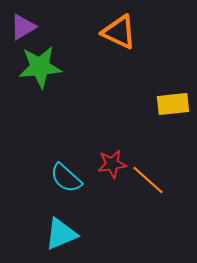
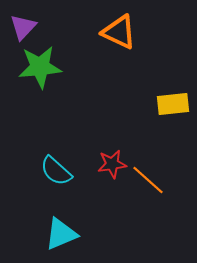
purple triangle: rotated 16 degrees counterclockwise
cyan semicircle: moved 10 px left, 7 px up
